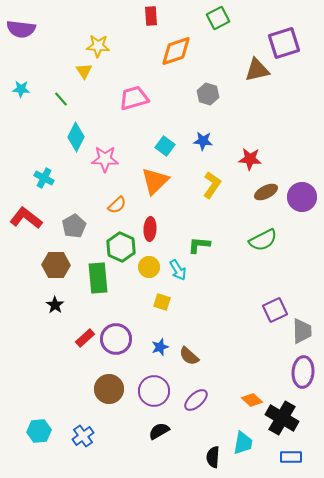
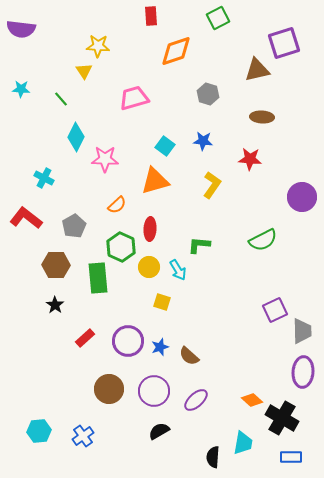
orange triangle at (155, 181): rotated 28 degrees clockwise
brown ellipse at (266, 192): moved 4 px left, 75 px up; rotated 30 degrees clockwise
purple circle at (116, 339): moved 12 px right, 2 px down
